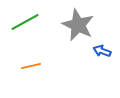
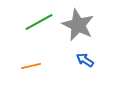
green line: moved 14 px right
blue arrow: moved 17 px left, 9 px down; rotated 12 degrees clockwise
